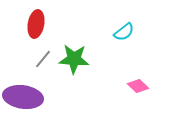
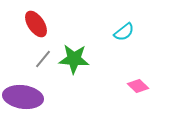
red ellipse: rotated 44 degrees counterclockwise
